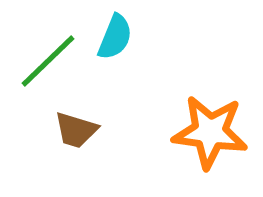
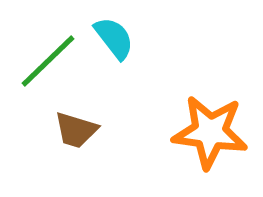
cyan semicircle: moved 1 px left, 1 px down; rotated 60 degrees counterclockwise
